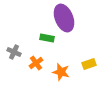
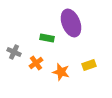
purple ellipse: moved 7 px right, 5 px down
yellow rectangle: moved 1 px down
